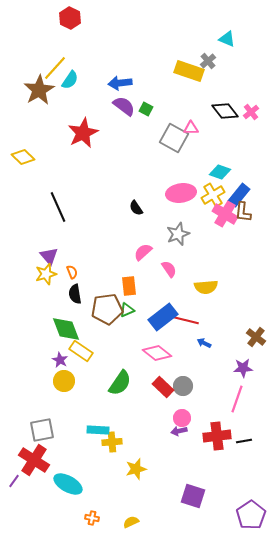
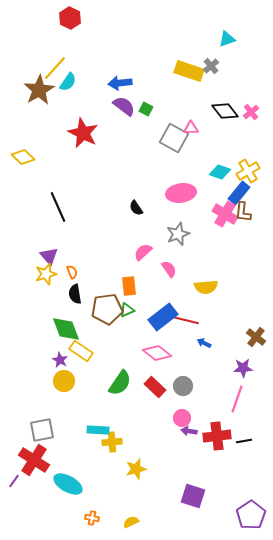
cyan triangle at (227, 39): rotated 42 degrees counterclockwise
gray cross at (208, 61): moved 3 px right, 5 px down
cyan semicircle at (70, 80): moved 2 px left, 2 px down
red star at (83, 133): rotated 20 degrees counterclockwise
yellow cross at (213, 195): moved 35 px right, 24 px up
blue rectangle at (239, 195): moved 2 px up
red rectangle at (163, 387): moved 8 px left
purple arrow at (179, 431): moved 10 px right; rotated 21 degrees clockwise
